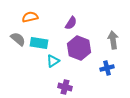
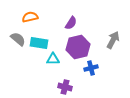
gray arrow: rotated 36 degrees clockwise
purple hexagon: moved 1 px left, 1 px up; rotated 25 degrees clockwise
cyan triangle: moved 2 px up; rotated 32 degrees clockwise
blue cross: moved 16 px left
